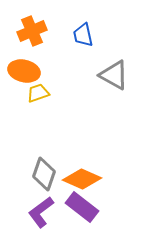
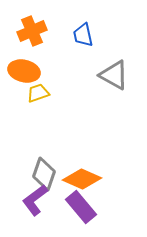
purple rectangle: moved 1 px left; rotated 12 degrees clockwise
purple L-shape: moved 6 px left, 12 px up
